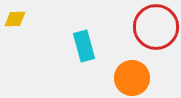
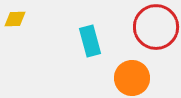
cyan rectangle: moved 6 px right, 5 px up
